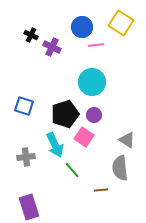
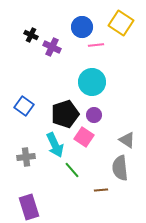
blue square: rotated 18 degrees clockwise
